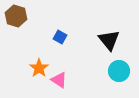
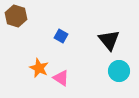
blue square: moved 1 px right, 1 px up
orange star: rotated 12 degrees counterclockwise
pink triangle: moved 2 px right, 2 px up
